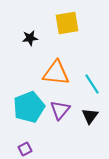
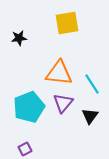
black star: moved 11 px left
orange triangle: moved 3 px right
purple triangle: moved 3 px right, 7 px up
